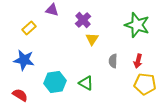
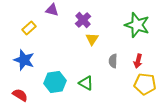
blue star: rotated 10 degrees clockwise
